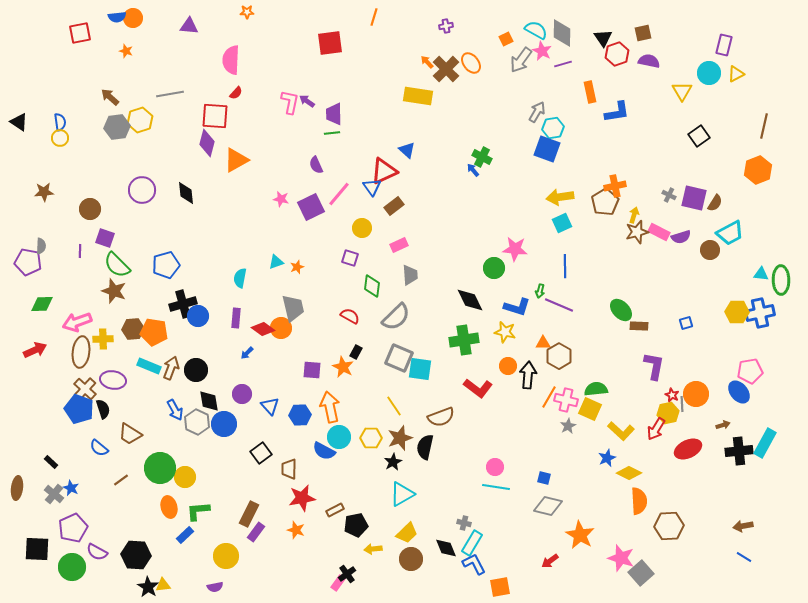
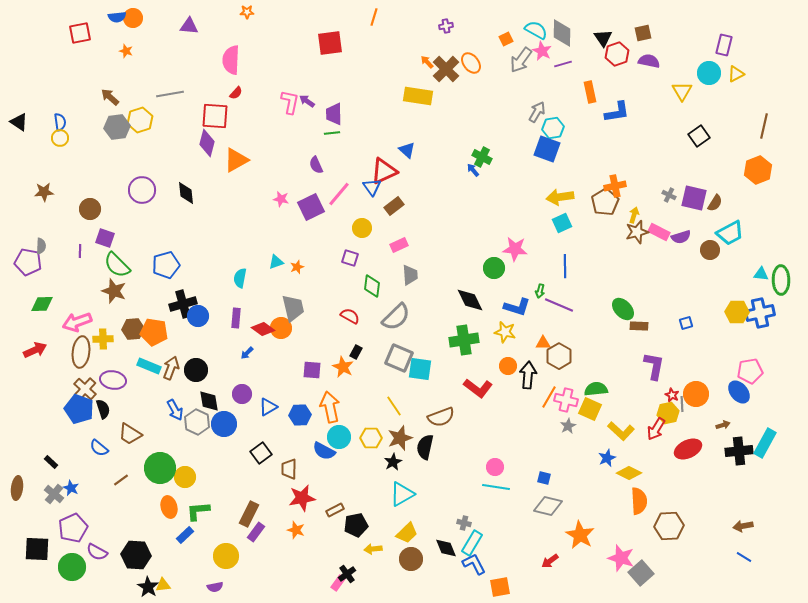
green ellipse at (621, 310): moved 2 px right, 1 px up
blue triangle at (270, 406): moved 2 px left, 1 px down; rotated 42 degrees clockwise
